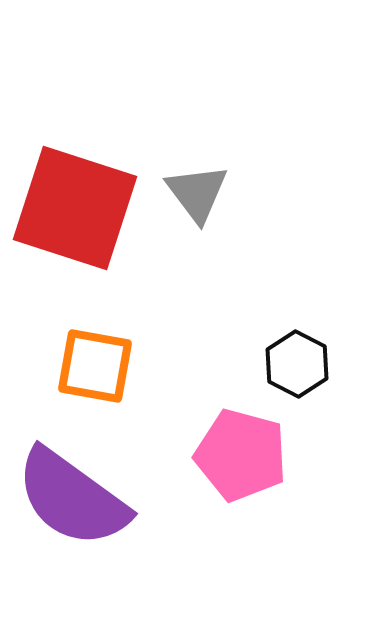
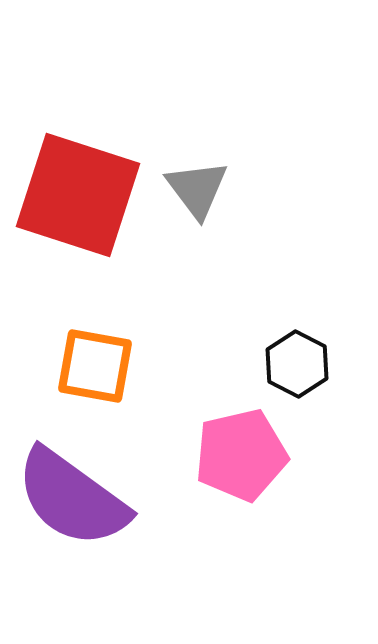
gray triangle: moved 4 px up
red square: moved 3 px right, 13 px up
pink pentagon: rotated 28 degrees counterclockwise
